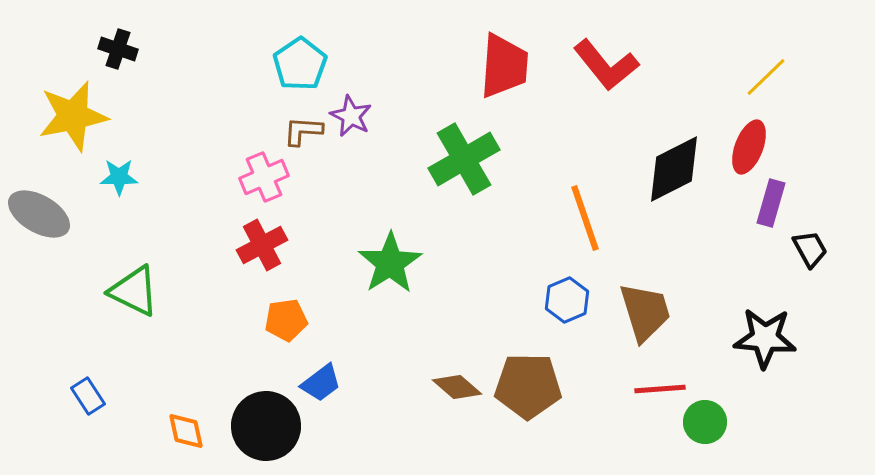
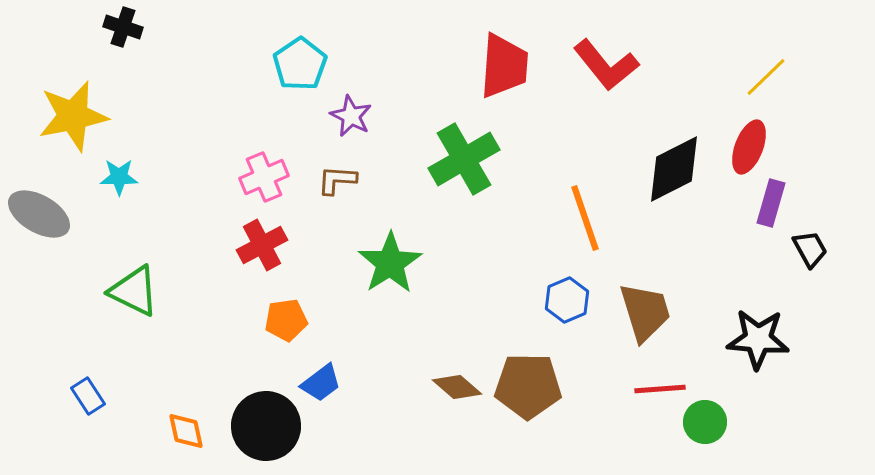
black cross: moved 5 px right, 22 px up
brown L-shape: moved 34 px right, 49 px down
black star: moved 7 px left, 1 px down
